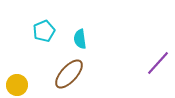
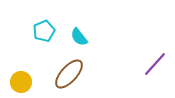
cyan semicircle: moved 1 px left, 2 px up; rotated 30 degrees counterclockwise
purple line: moved 3 px left, 1 px down
yellow circle: moved 4 px right, 3 px up
